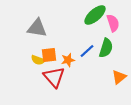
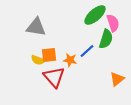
gray triangle: moved 1 px left, 1 px up
green semicircle: moved 9 px up
orange star: moved 2 px right; rotated 24 degrees clockwise
orange triangle: moved 2 px left, 2 px down
